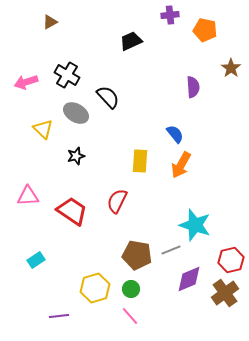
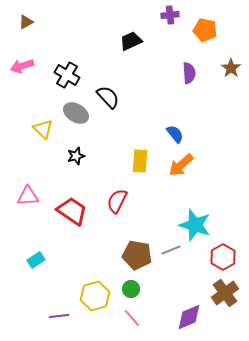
brown triangle: moved 24 px left
pink arrow: moved 4 px left, 16 px up
purple semicircle: moved 4 px left, 14 px up
orange arrow: rotated 20 degrees clockwise
red hexagon: moved 8 px left, 3 px up; rotated 15 degrees counterclockwise
purple diamond: moved 38 px down
yellow hexagon: moved 8 px down
pink line: moved 2 px right, 2 px down
